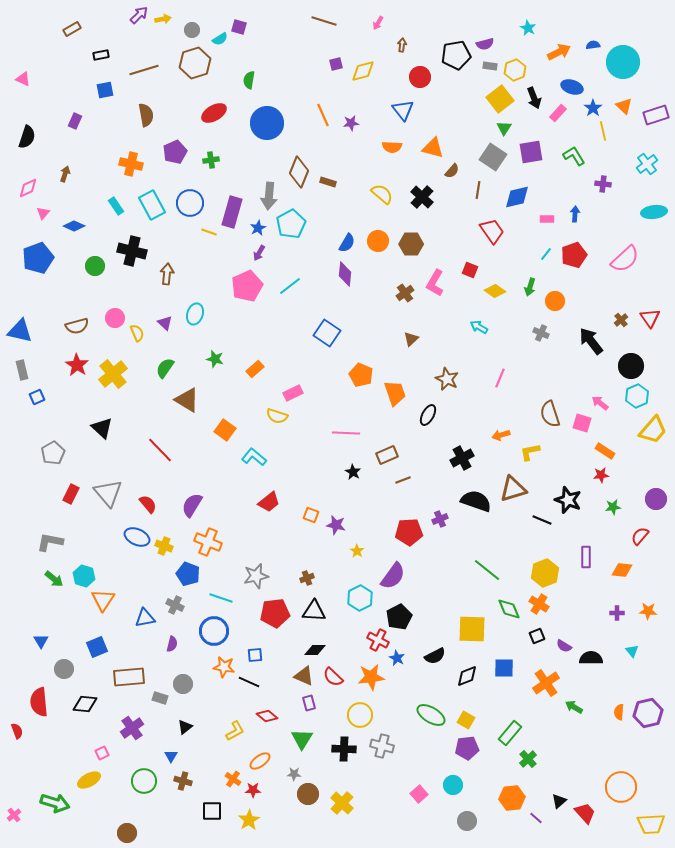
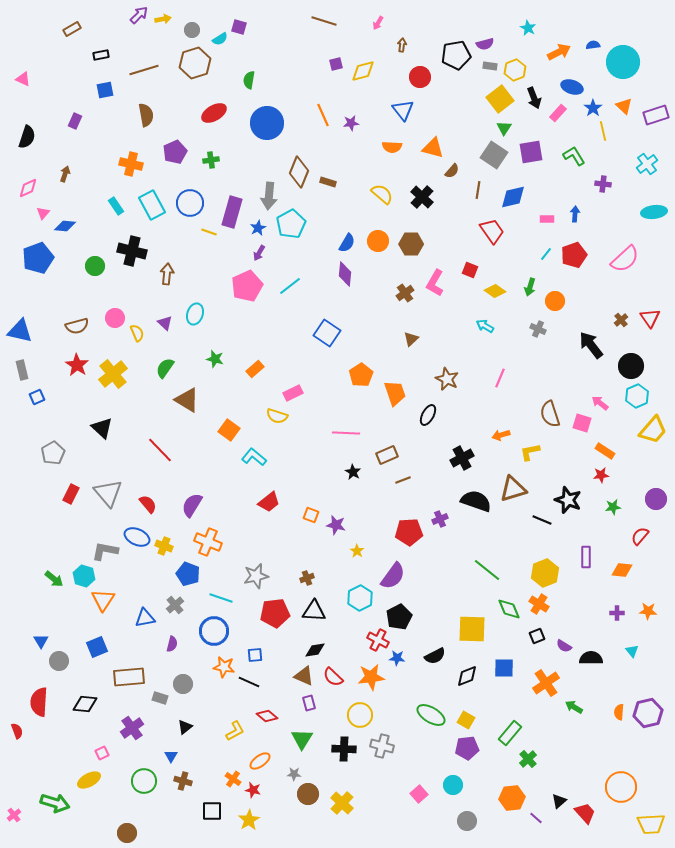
gray square at (493, 157): moved 1 px right, 2 px up
blue diamond at (517, 197): moved 4 px left
blue diamond at (74, 226): moved 9 px left; rotated 20 degrees counterclockwise
cyan arrow at (479, 327): moved 6 px right, 1 px up
gray cross at (541, 333): moved 3 px left, 4 px up
black arrow at (591, 341): moved 4 px down
orange pentagon at (361, 375): rotated 15 degrees clockwise
orange square at (225, 430): moved 4 px right
gray L-shape at (50, 542): moved 55 px right, 9 px down
gray cross at (175, 605): rotated 24 degrees clockwise
black diamond at (315, 650): rotated 10 degrees counterclockwise
blue star at (397, 658): rotated 21 degrees counterclockwise
gray circle at (64, 669): moved 5 px left, 8 px up
red semicircle at (39, 702): rotated 8 degrees clockwise
red star at (253, 790): rotated 14 degrees clockwise
